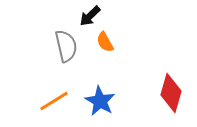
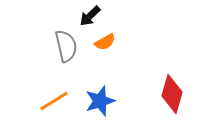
orange semicircle: rotated 90 degrees counterclockwise
red diamond: moved 1 px right, 1 px down
blue star: rotated 24 degrees clockwise
